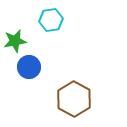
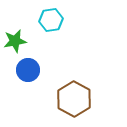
blue circle: moved 1 px left, 3 px down
